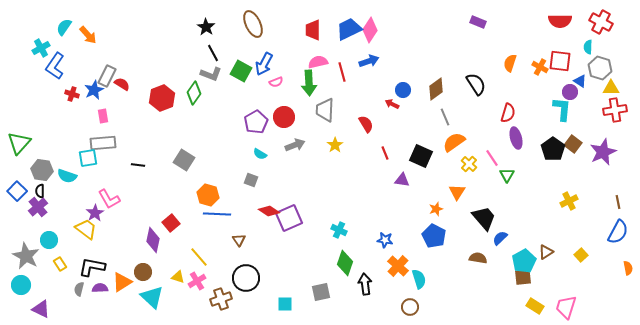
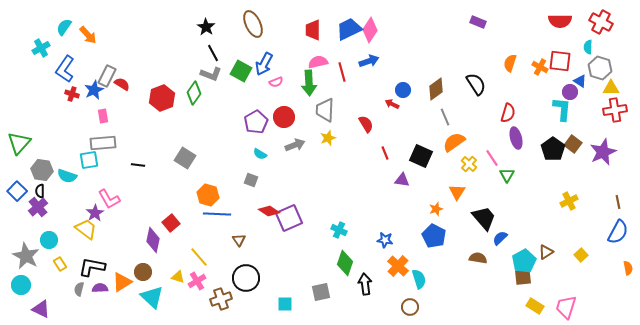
blue L-shape at (55, 66): moved 10 px right, 3 px down
yellow star at (335, 145): moved 7 px left, 7 px up; rotated 14 degrees clockwise
cyan square at (88, 158): moved 1 px right, 2 px down
gray square at (184, 160): moved 1 px right, 2 px up
